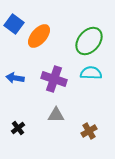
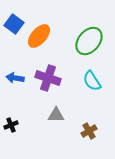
cyan semicircle: moved 1 px right, 8 px down; rotated 125 degrees counterclockwise
purple cross: moved 6 px left, 1 px up
black cross: moved 7 px left, 3 px up; rotated 16 degrees clockwise
